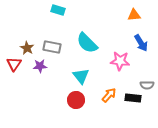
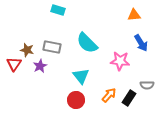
brown star: moved 2 px down; rotated 16 degrees counterclockwise
purple star: rotated 24 degrees counterclockwise
black rectangle: moved 4 px left; rotated 63 degrees counterclockwise
